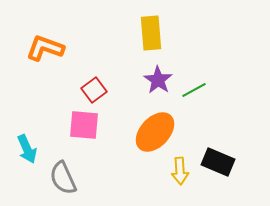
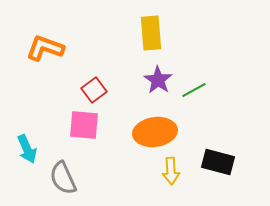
orange ellipse: rotated 39 degrees clockwise
black rectangle: rotated 8 degrees counterclockwise
yellow arrow: moved 9 px left
